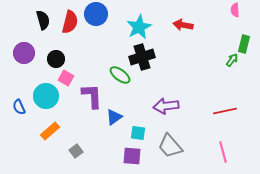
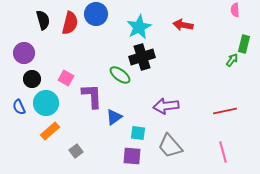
red semicircle: moved 1 px down
black circle: moved 24 px left, 20 px down
cyan circle: moved 7 px down
